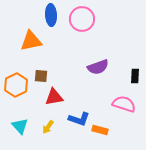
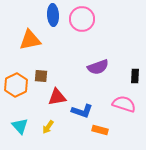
blue ellipse: moved 2 px right
orange triangle: moved 1 px left, 1 px up
red triangle: moved 3 px right
blue L-shape: moved 3 px right, 8 px up
